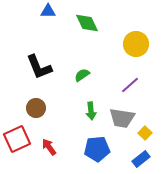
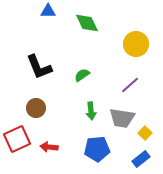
red arrow: rotated 48 degrees counterclockwise
